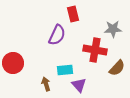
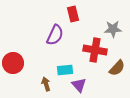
purple semicircle: moved 2 px left
